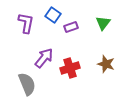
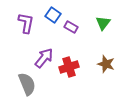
purple rectangle: rotated 48 degrees clockwise
red cross: moved 1 px left, 1 px up
